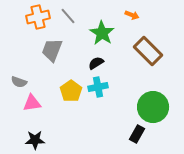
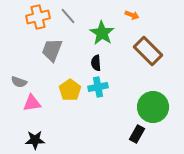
black semicircle: rotated 63 degrees counterclockwise
yellow pentagon: moved 1 px left, 1 px up
